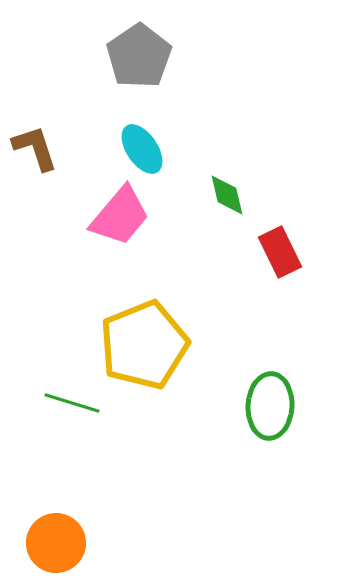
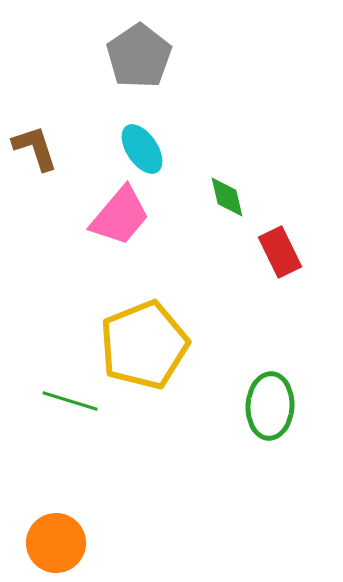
green diamond: moved 2 px down
green line: moved 2 px left, 2 px up
